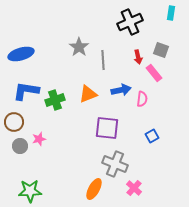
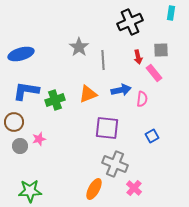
gray square: rotated 21 degrees counterclockwise
